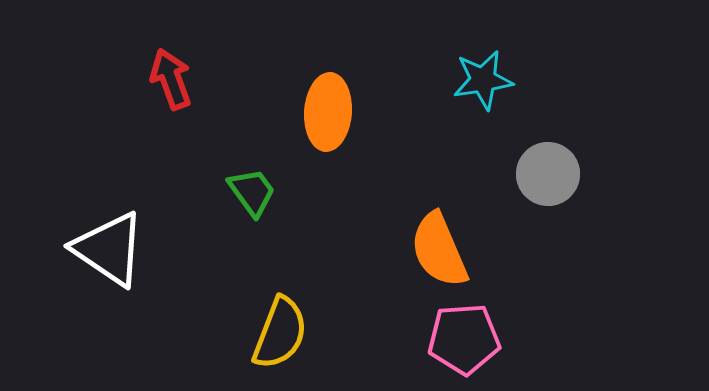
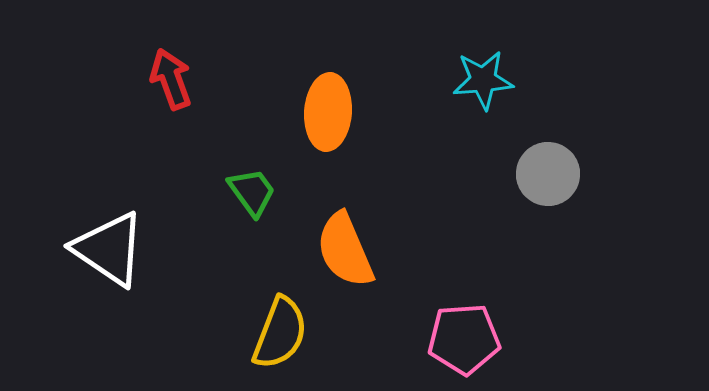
cyan star: rotated 4 degrees clockwise
orange semicircle: moved 94 px left
